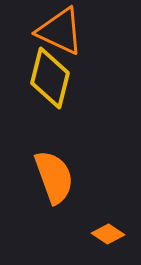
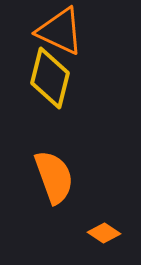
orange diamond: moved 4 px left, 1 px up
